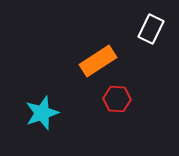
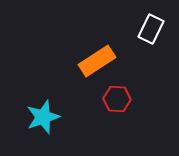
orange rectangle: moved 1 px left
cyan star: moved 1 px right, 4 px down
